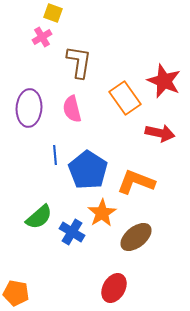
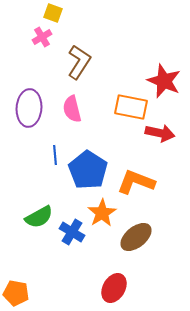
brown L-shape: rotated 24 degrees clockwise
orange rectangle: moved 6 px right, 9 px down; rotated 44 degrees counterclockwise
green semicircle: rotated 12 degrees clockwise
